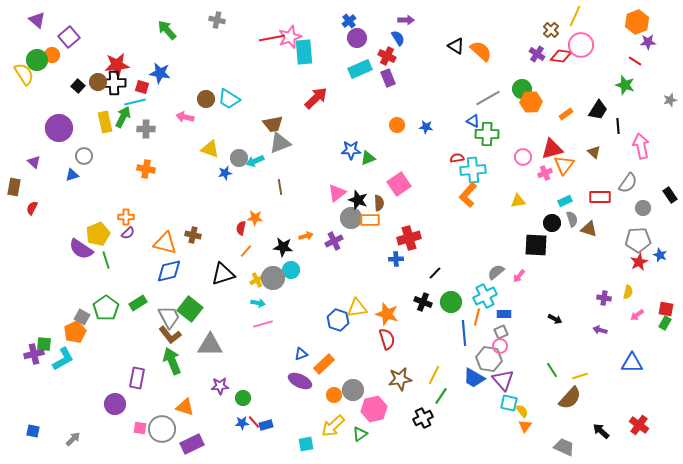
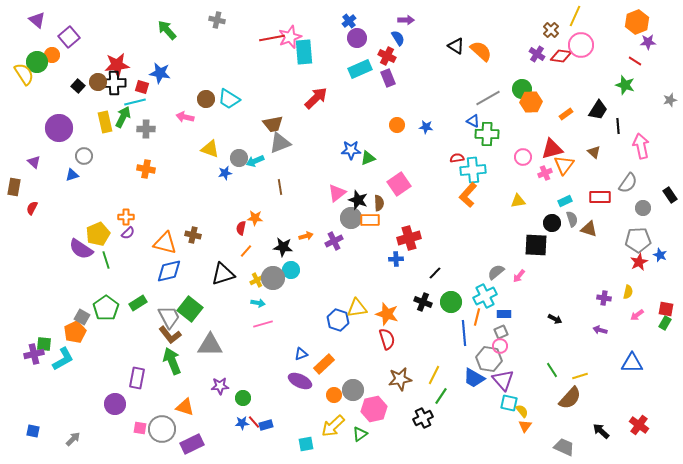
green circle at (37, 60): moved 2 px down
